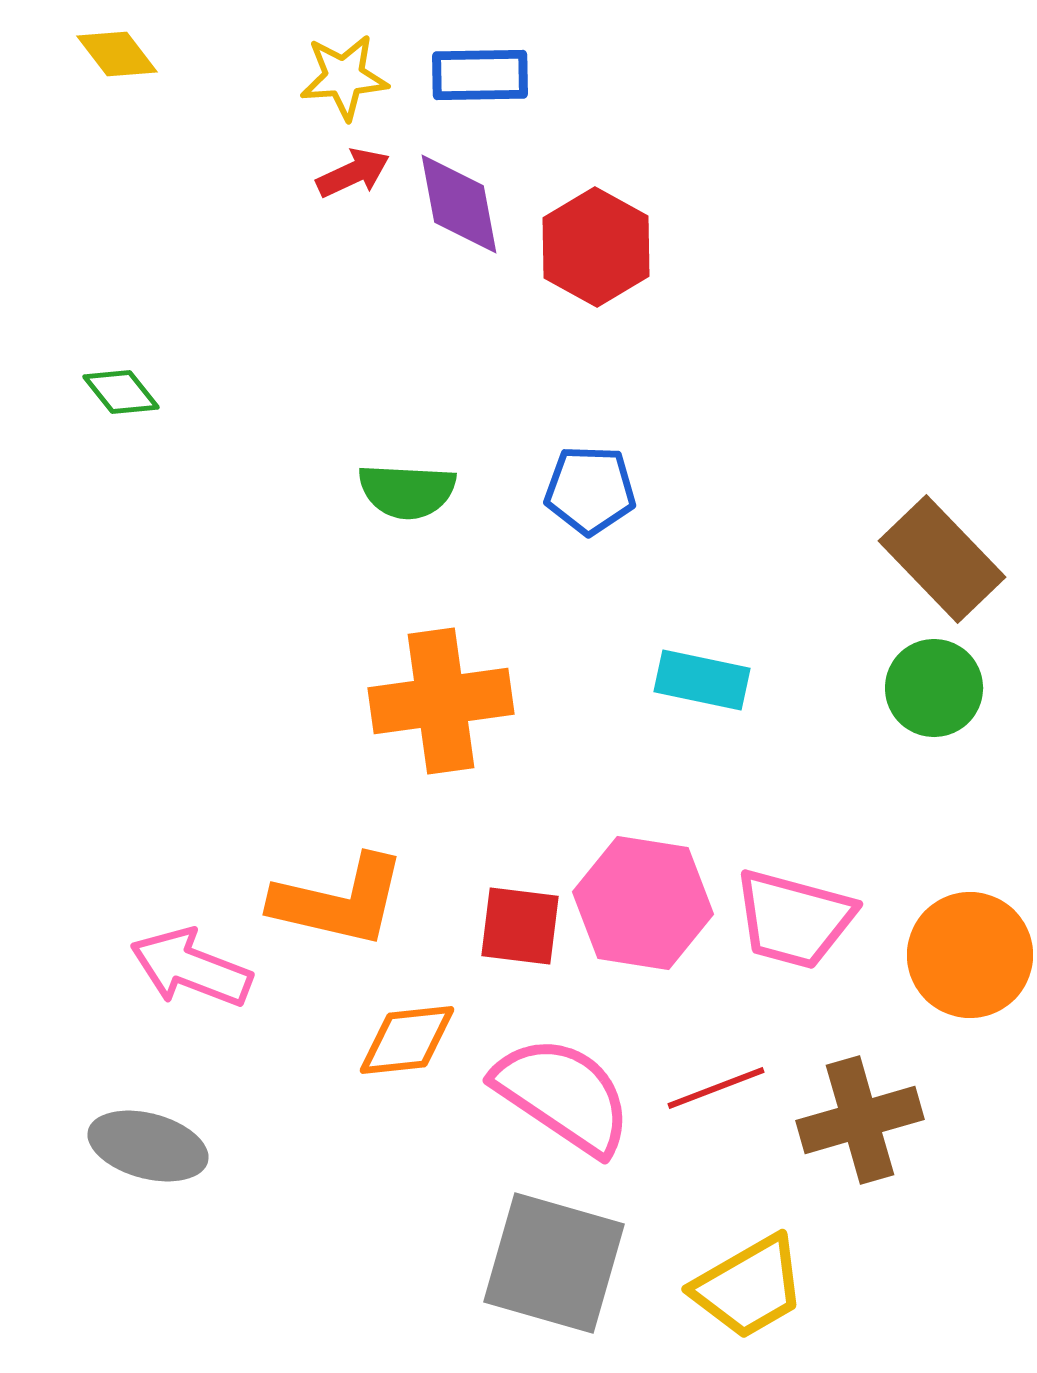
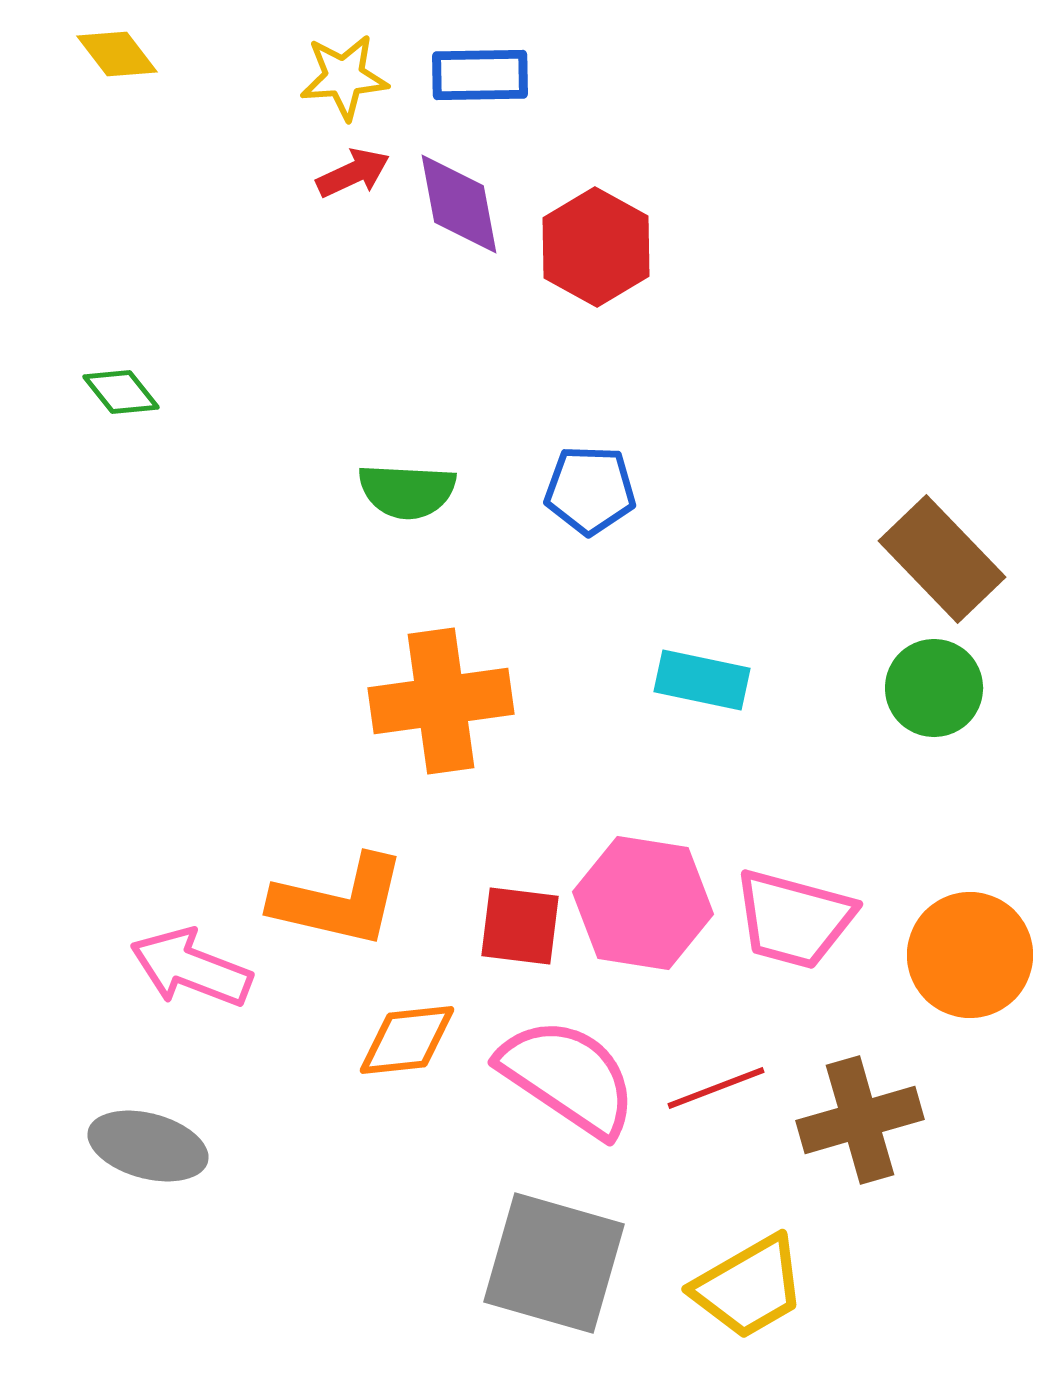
pink semicircle: moved 5 px right, 18 px up
